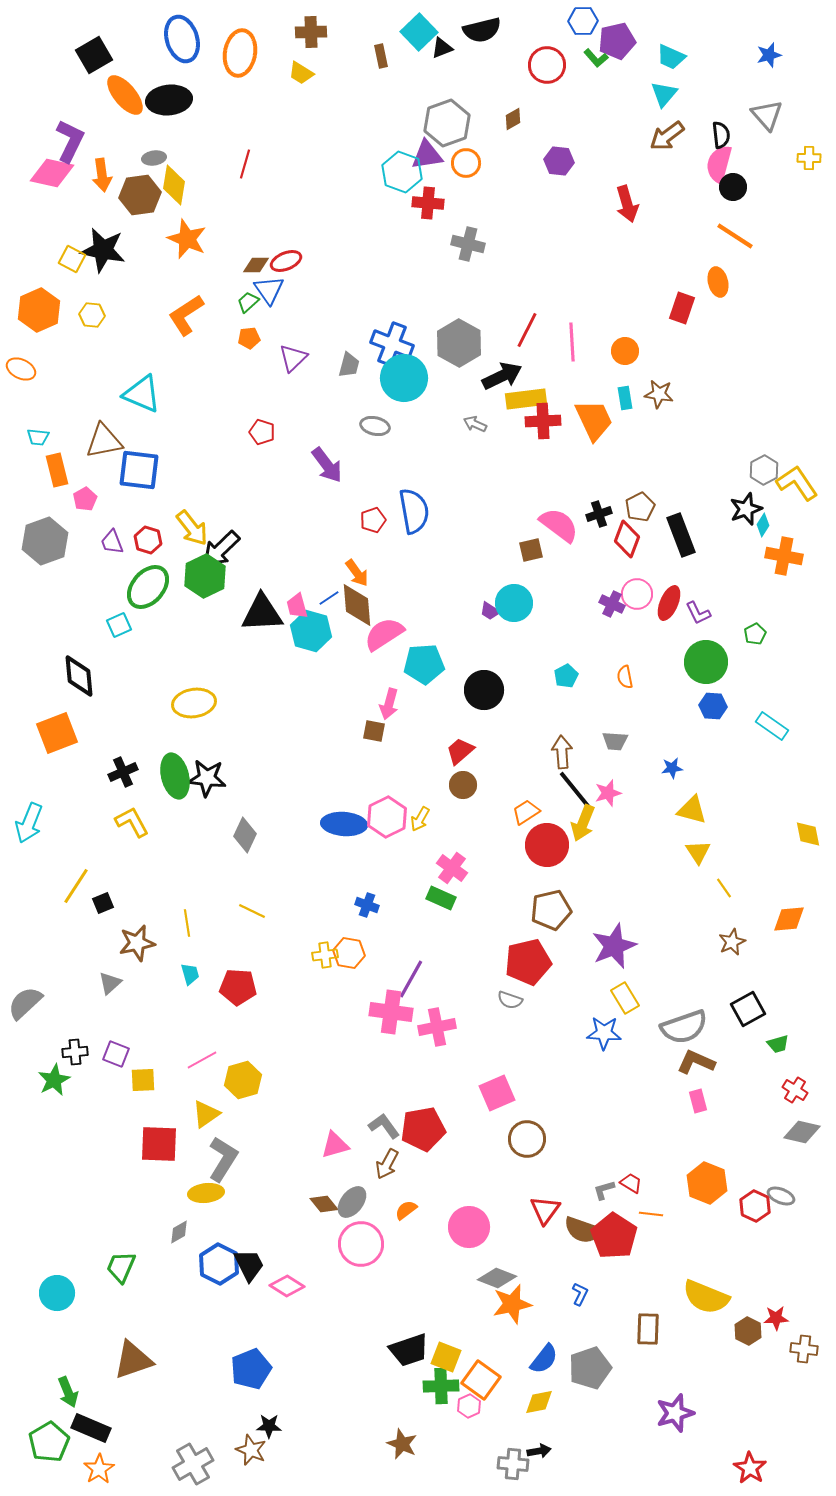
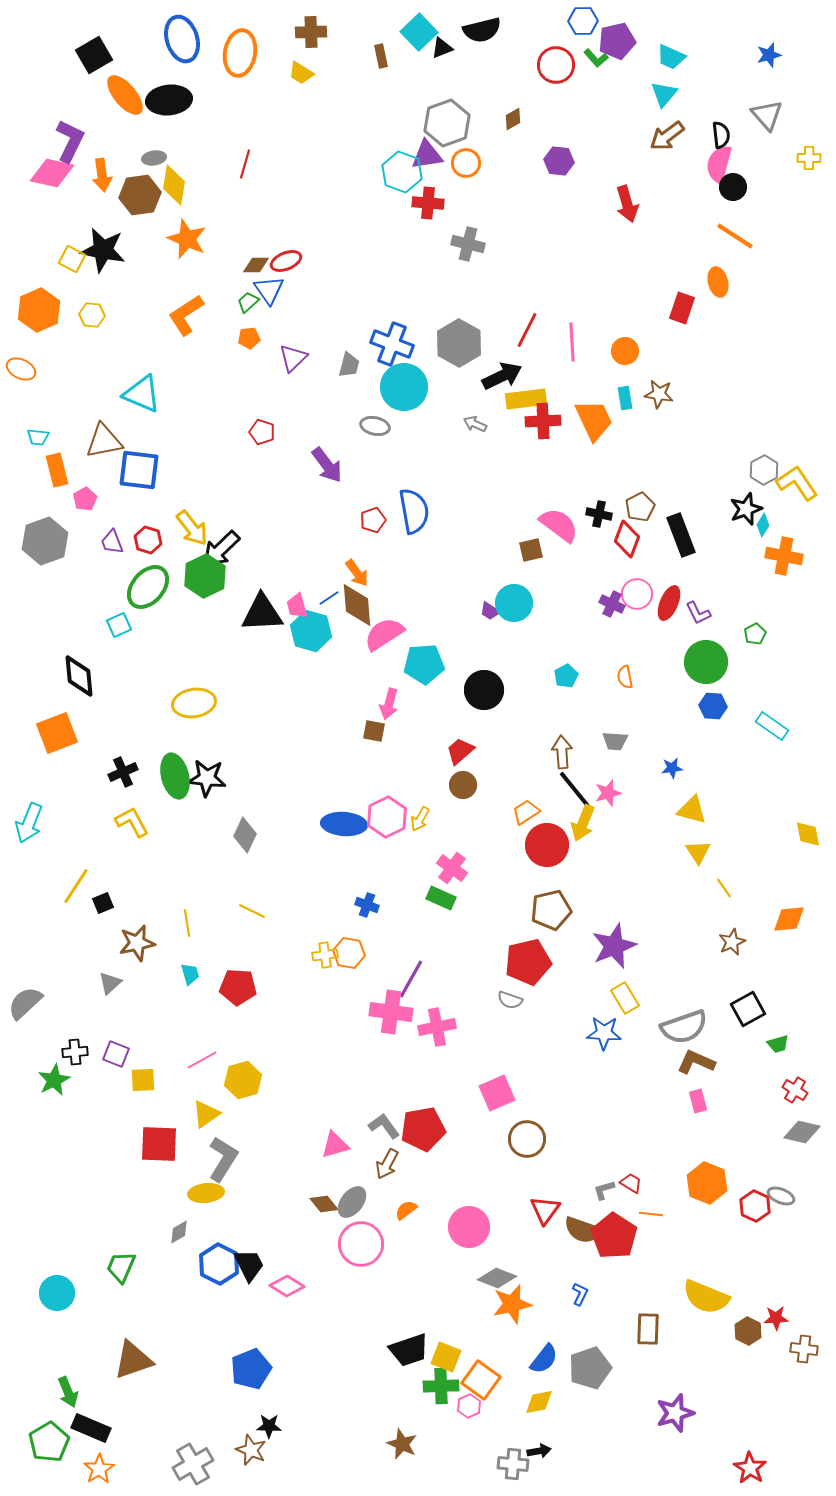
red circle at (547, 65): moved 9 px right
cyan circle at (404, 378): moved 9 px down
black cross at (599, 514): rotated 30 degrees clockwise
